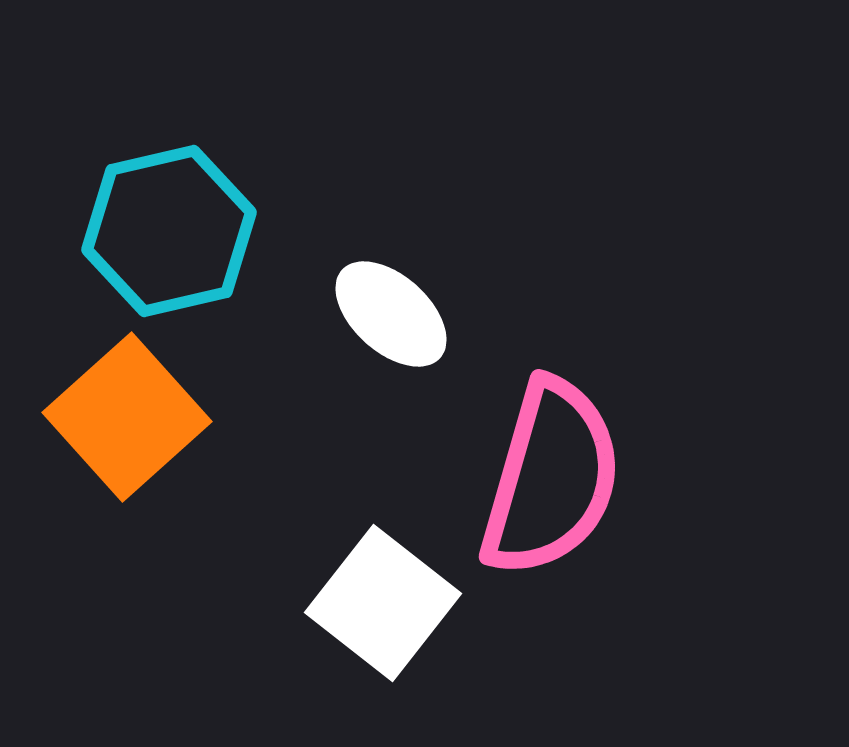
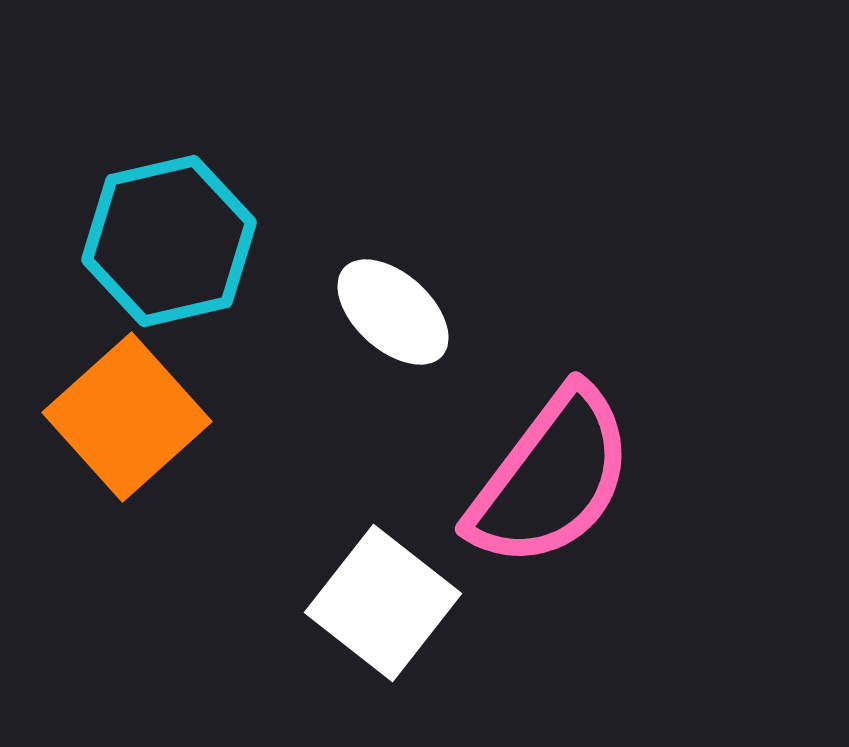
cyan hexagon: moved 10 px down
white ellipse: moved 2 px right, 2 px up
pink semicircle: rotated 21 degrees clockwise
